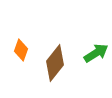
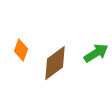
brown diamond: rotated 15 degrees clockwise
